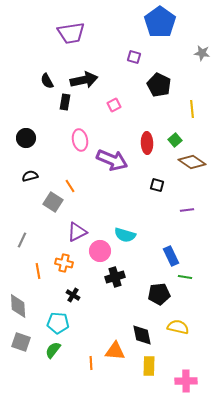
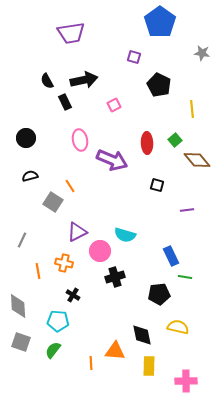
black rectangle at (65, 102): rotated 35 degrees counterclockwise
brown diamond at (192, 162): moved 5 px right, 2 px up; rotated 16 degrees clockwise
cyan pentagon at (58, 323): moved 2 px up
